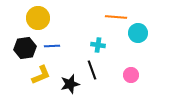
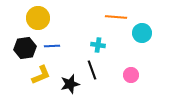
cyan circle: moved 4 px right
